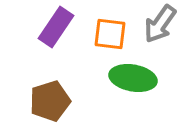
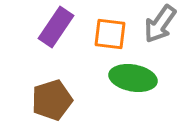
brown pentagon: moved 2 px right, 1 px up
